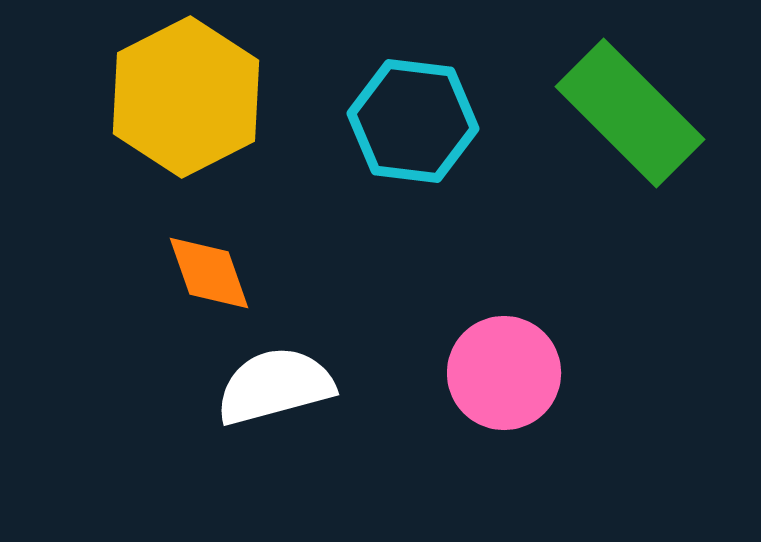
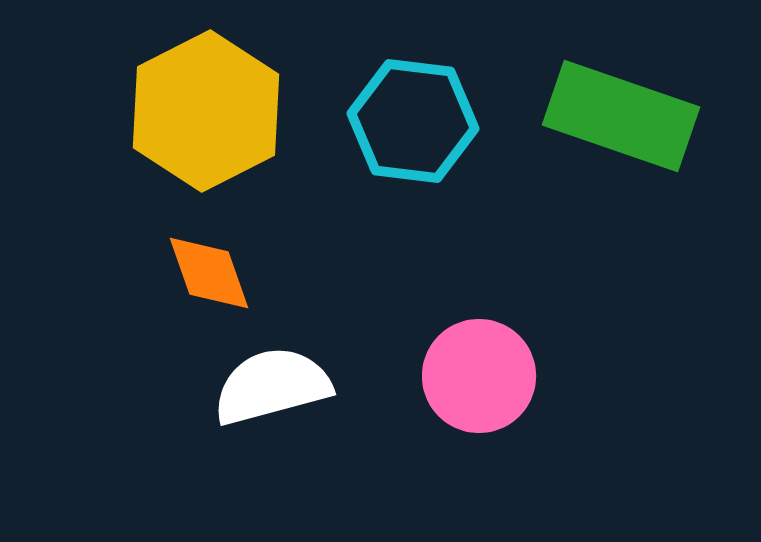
yellow hexagon: moved 20 px right, 14 px down
green rectangle: moved 9 px left, 3 px down; rotated 26 degrees counterclockwise
pink circle: moved 25 px left, 3 px down
white semicircle: moved 3 px left
